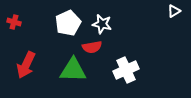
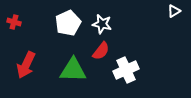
red semicircle: moved 9 px right, 4 px down; rotated 42 degrees counterclockwise
